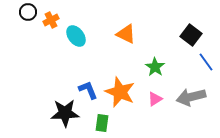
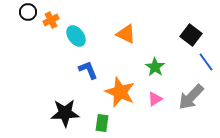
blue L-shape: moved 20 px up
gray arrow: rotated 32 degrees counterclockwise
